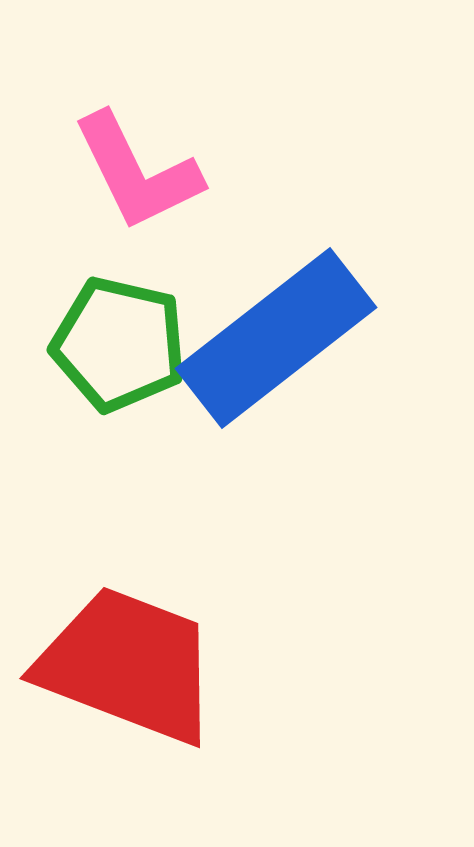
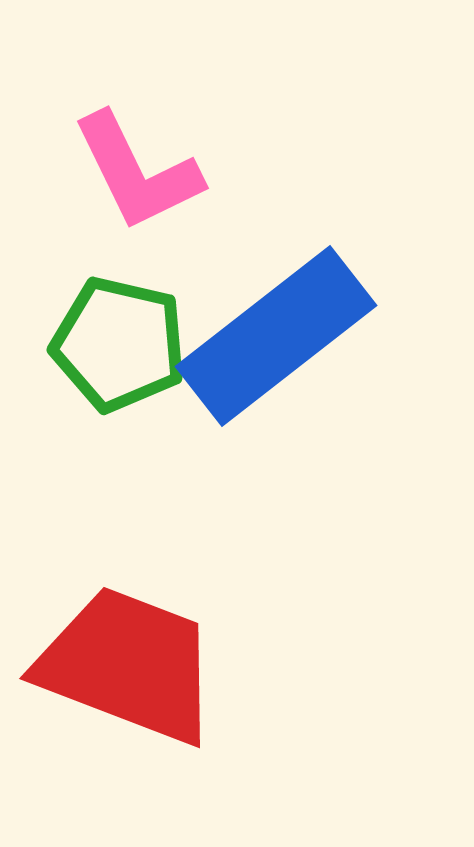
blue rectangle: moved 2 px up
